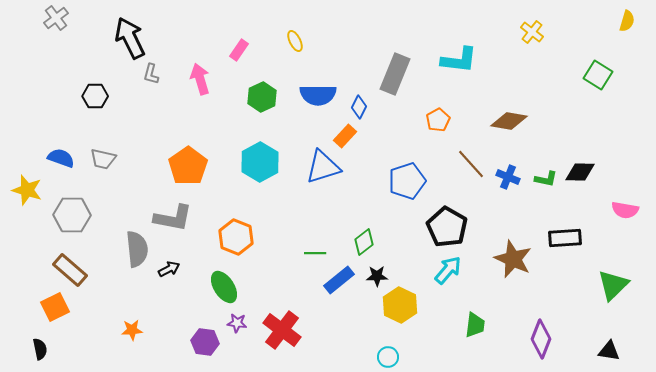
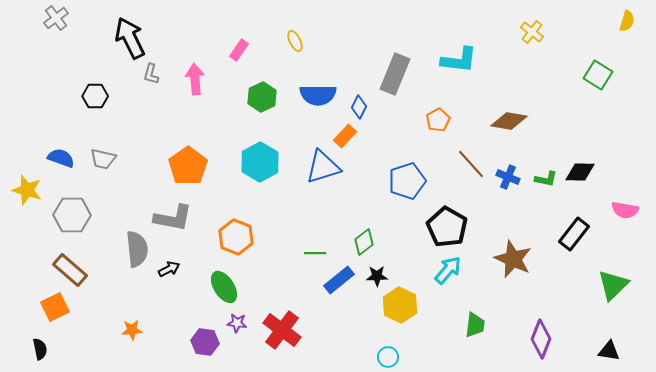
pink arrow at (200, 79): moved 5 px left; rotated 12 degrees clockwise
black rectangle at (565, 238): moved 9 px right, 4 px up; rotated 48 degrees counterclockwise
